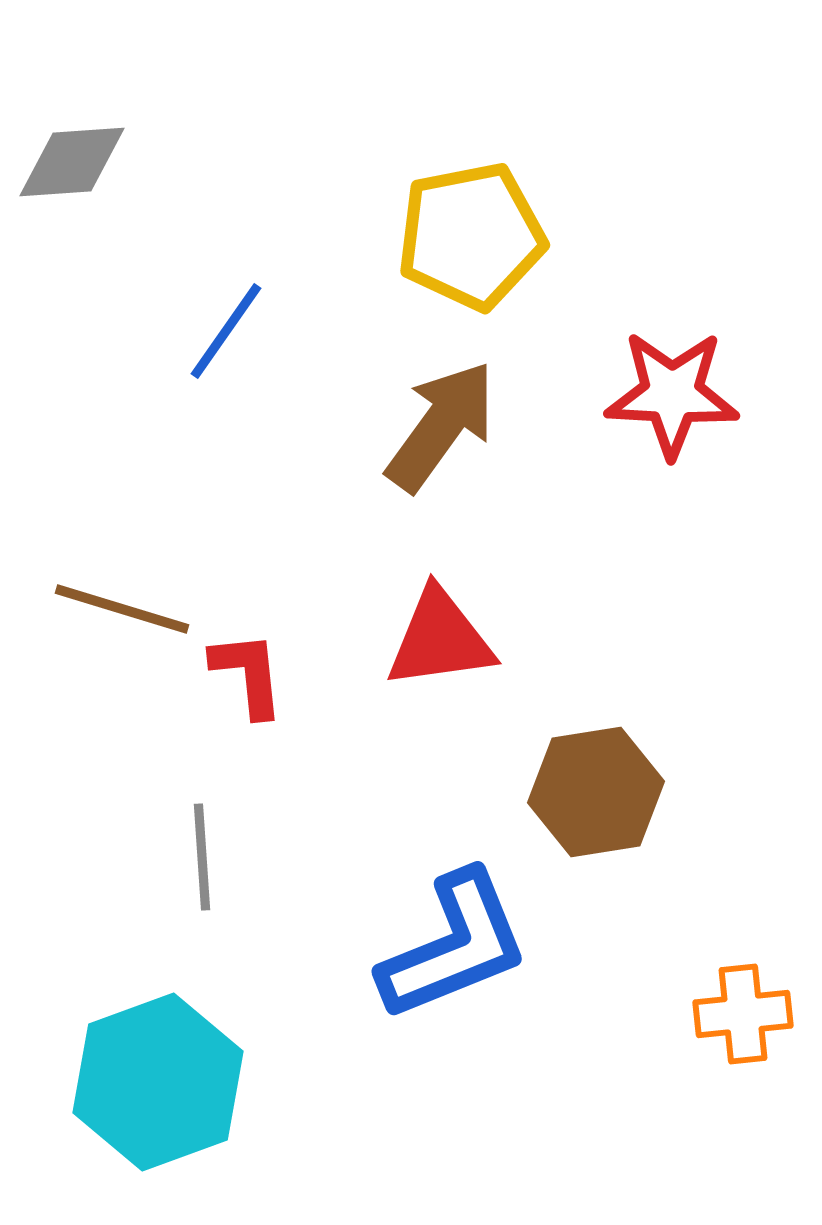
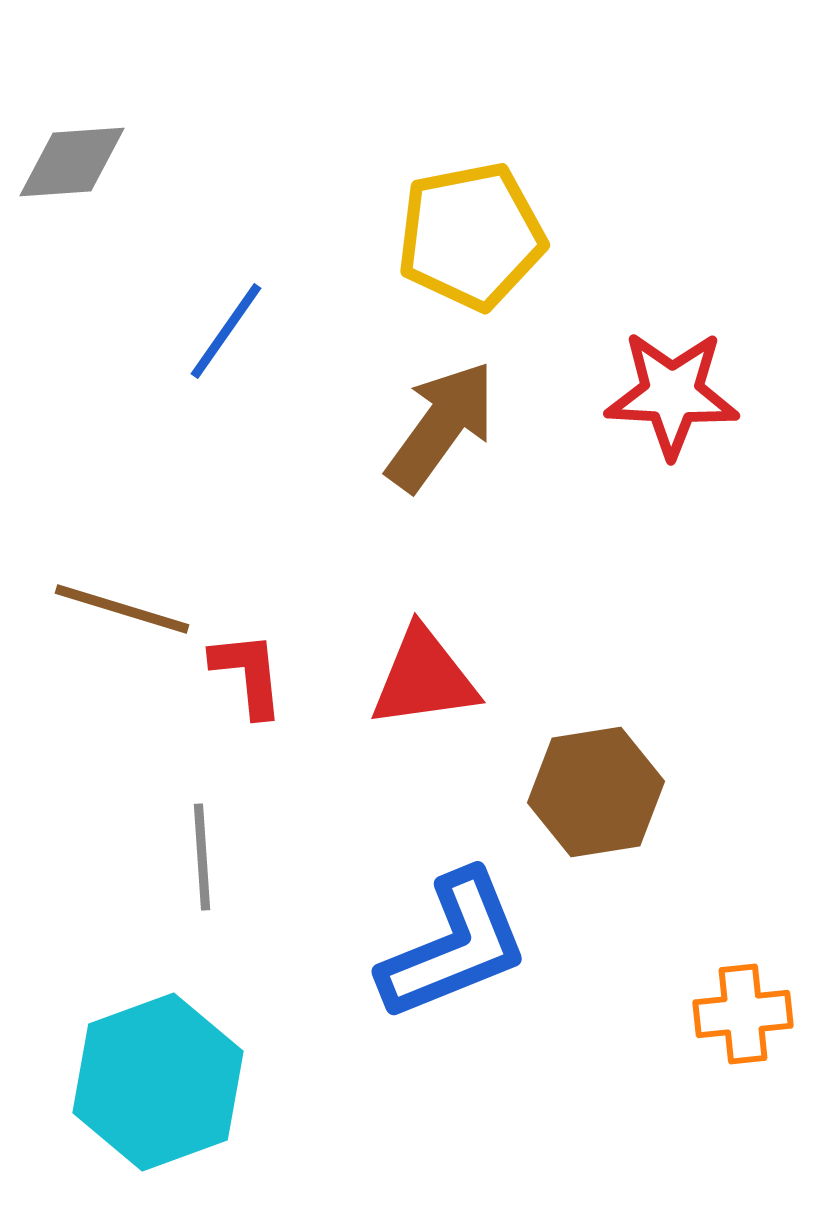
red triangle: moved 16 px left, 39 px down
